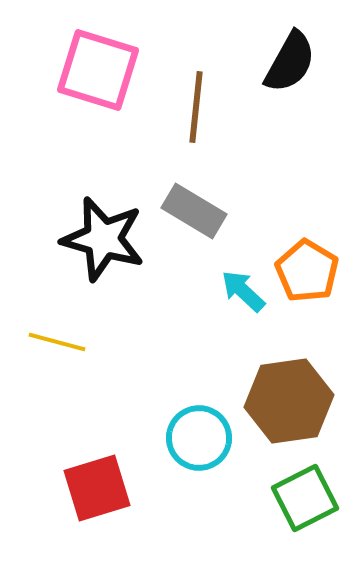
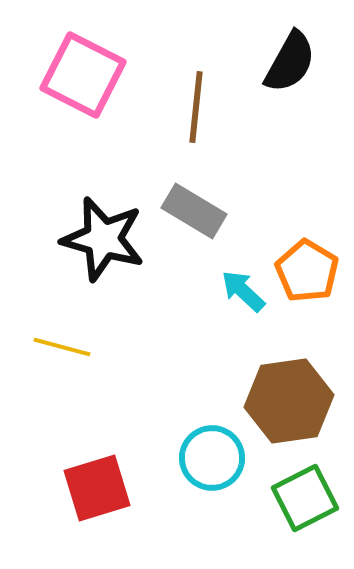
pink square: moved 15 px left, 5 px down; rotated 10 degrees clockwise
yellow line: moved 5 px right, 5 px down
cyan circle: moved 13 px right, 20 px down
